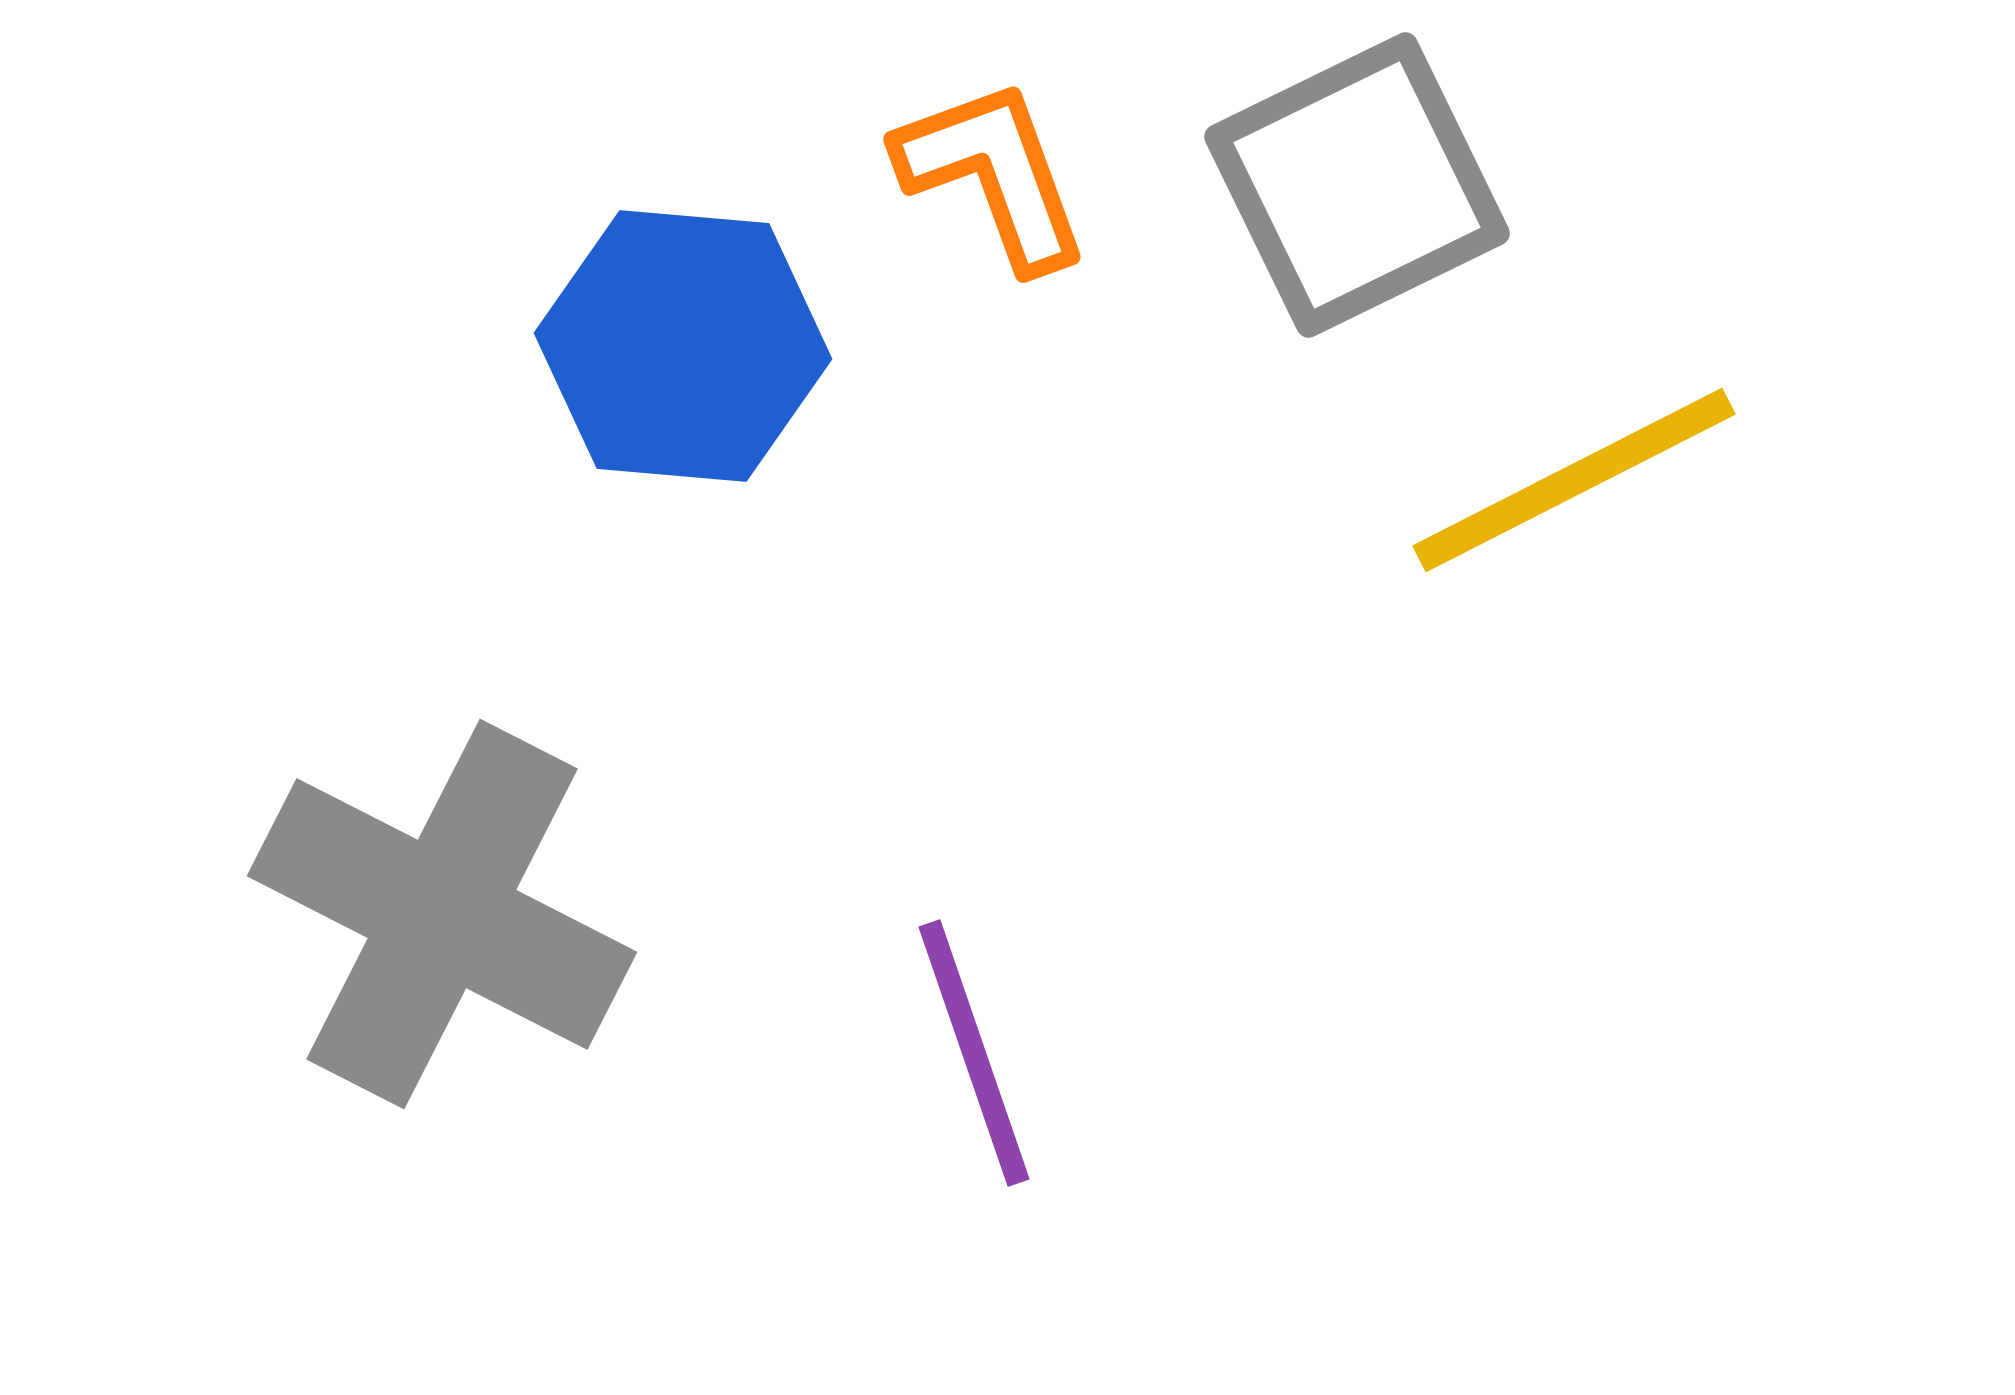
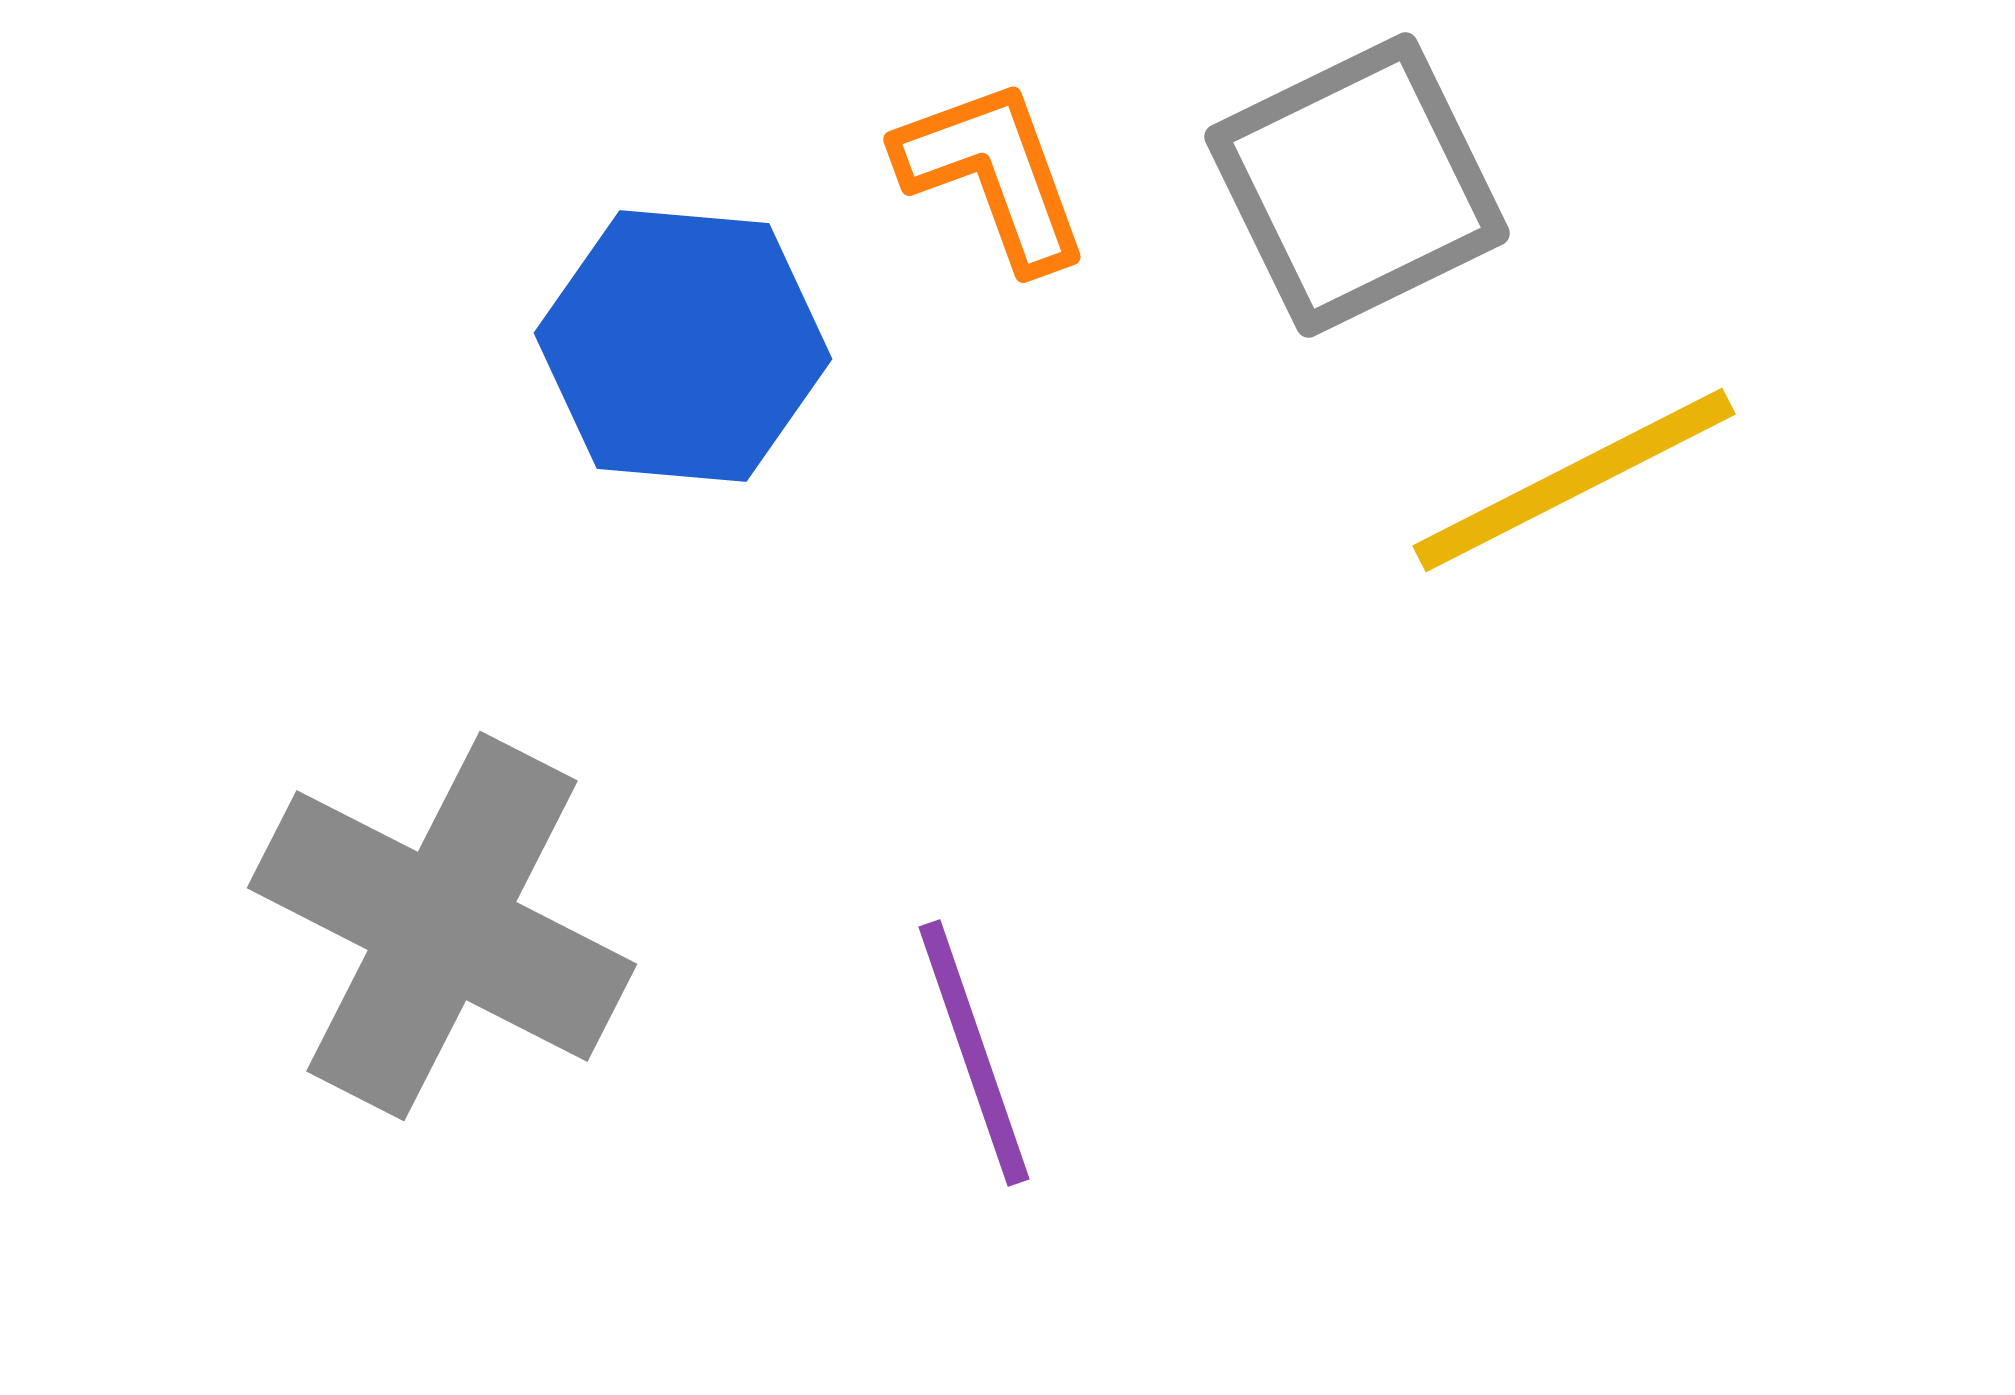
gray cross: moved 12 px down
